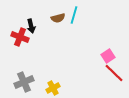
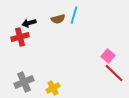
brown semicircle: moved 1 px down
black arrow: moved 2 px left, 3 px up; rotated 88 degrees clockwise
red cross: rotated 36 degrees counterclockwise
pink square: rotated 16 degrees counterclockwise
